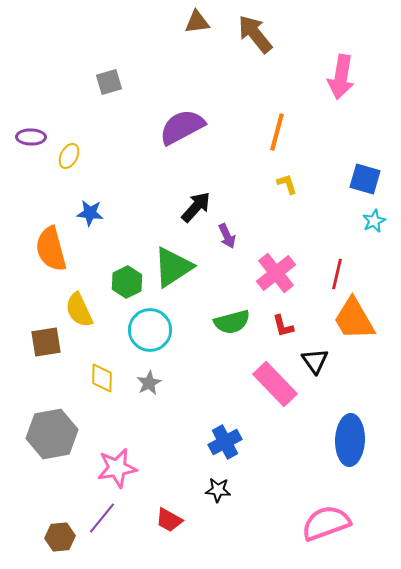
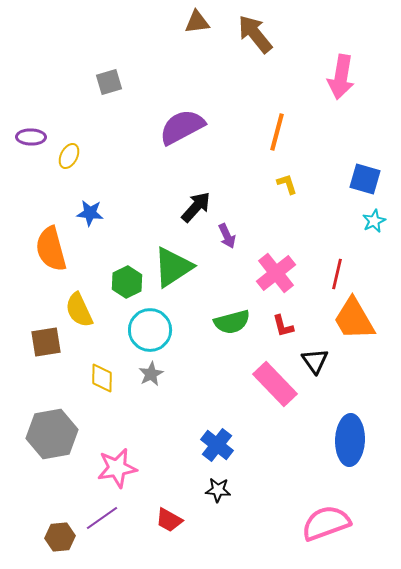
gray star: moved 2 px right, 9 px up
blue cross: moved 8 px left, 3 px down; rotated 24 degrees counterclockwise
purple line: rotated 16 degrees clockwise
